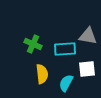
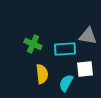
white square: moved 2 px left
